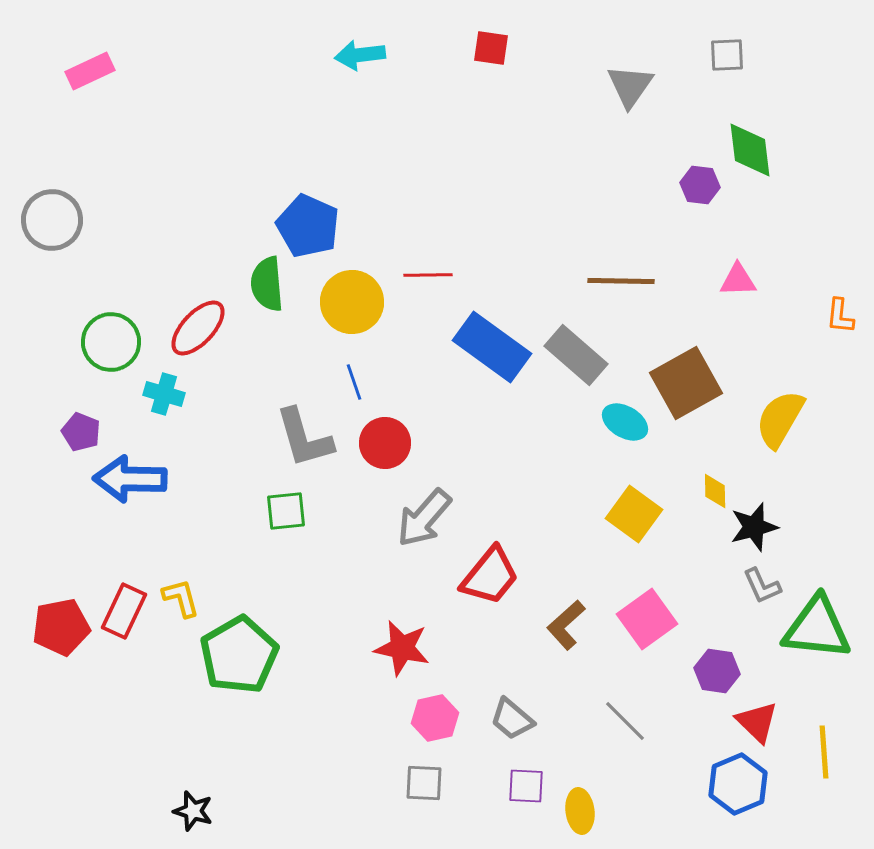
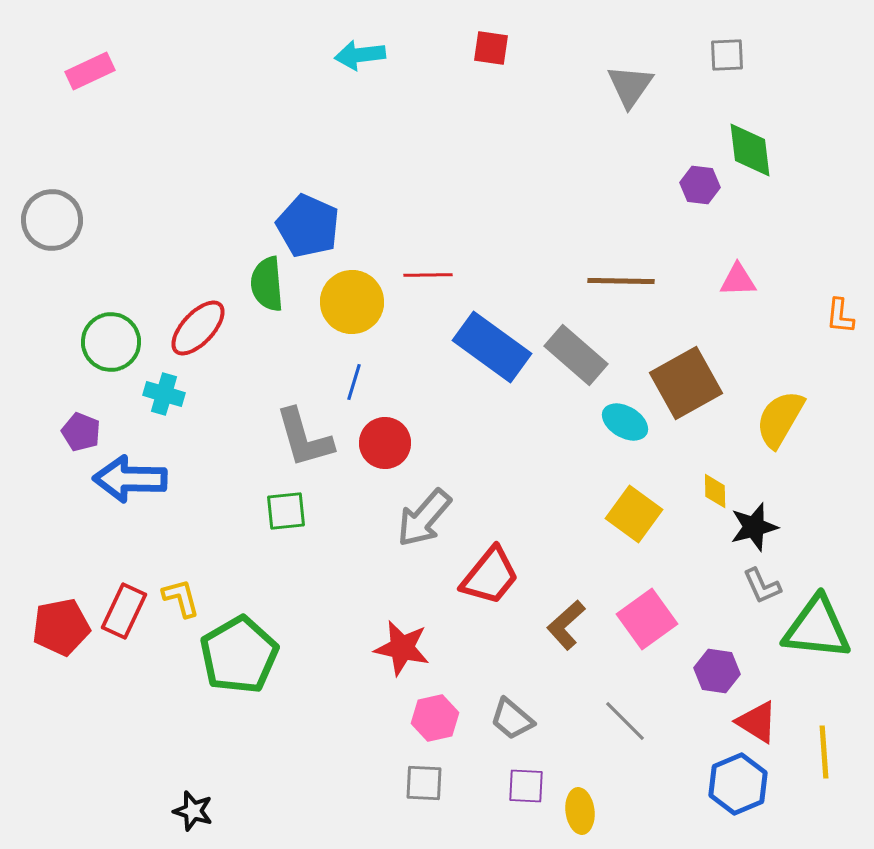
blue line at (354, 382): rotated 36 degrees clockwise
red triangle at (757, 722): rotated 12 degrees counterclockwise
